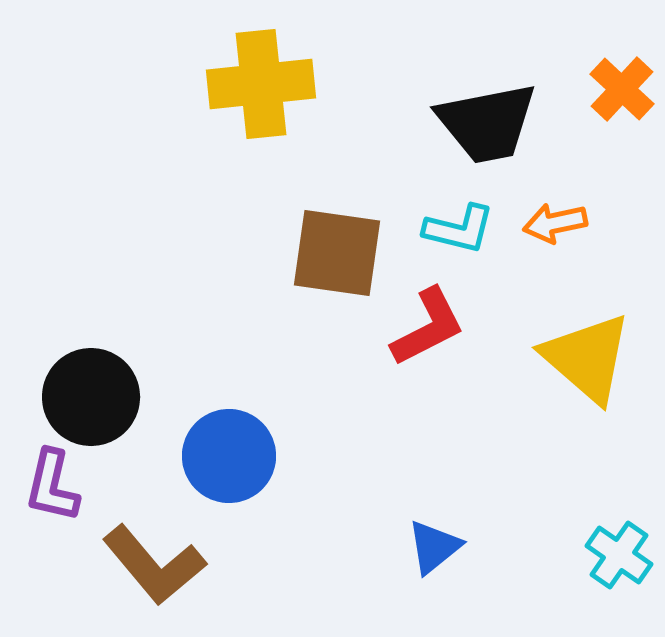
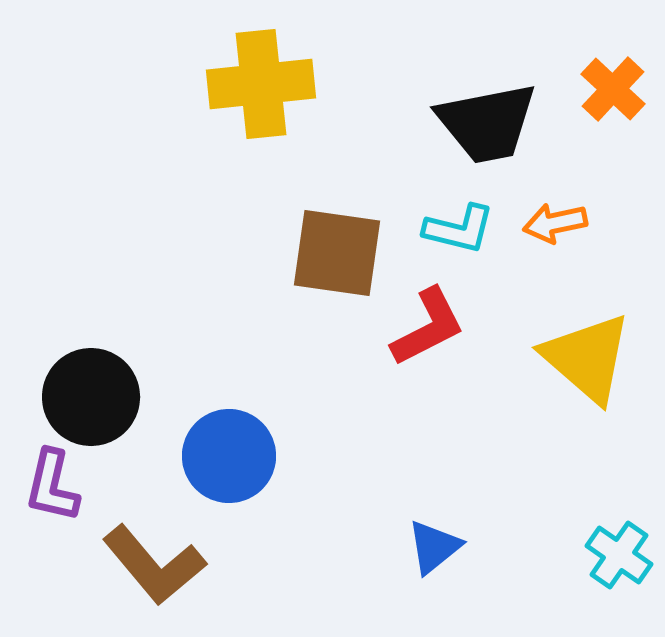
orange cross: moved 9 px left
